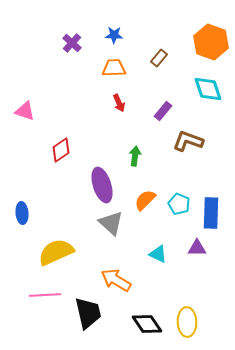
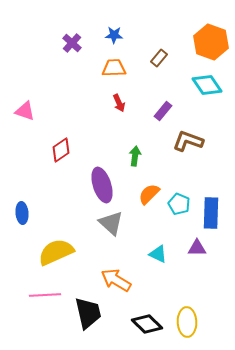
cyan diamond: moved 1 px left, 4 px up; rotated 16 degrees counterclockwise
orange semicircle: moved 4 px right, 6 px up
black diamond: rotated 12 degrees counterclockwise
